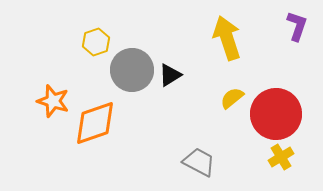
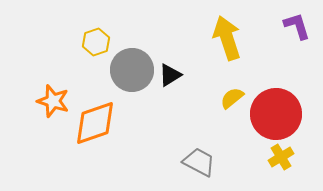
purple L-shape: rotated 36 degrees counterclockwise
